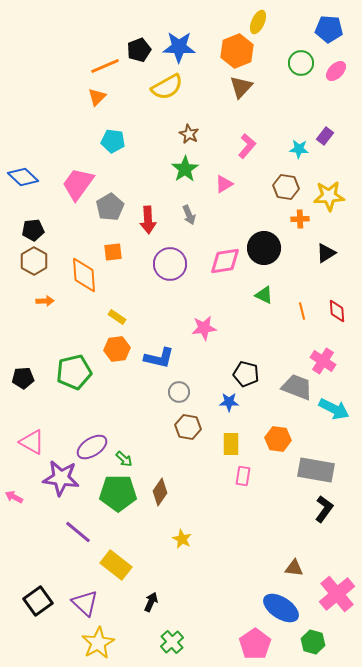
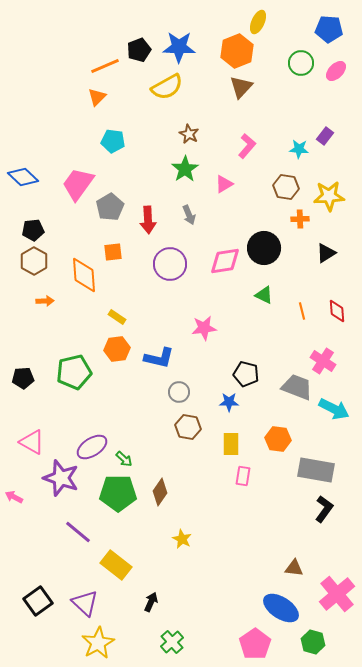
purple star at (61, 478): rotated 12 degrees clockwise
